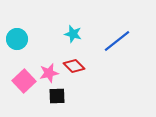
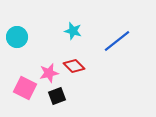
cyan star: moved 3 px up
cyan circle: moved 2 px up
pink square: moved 1 px right, 7 px down; rotated 20 degrees counterclockwise
black square: rotated 18 degrees counterclockwise
